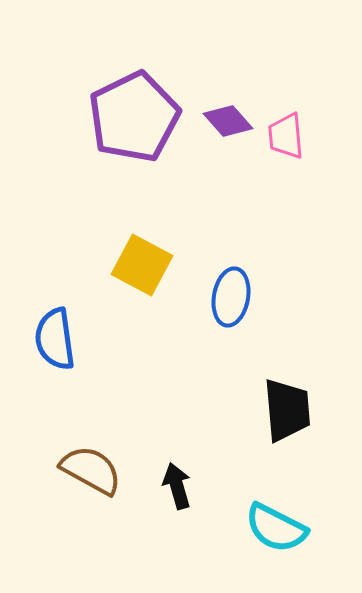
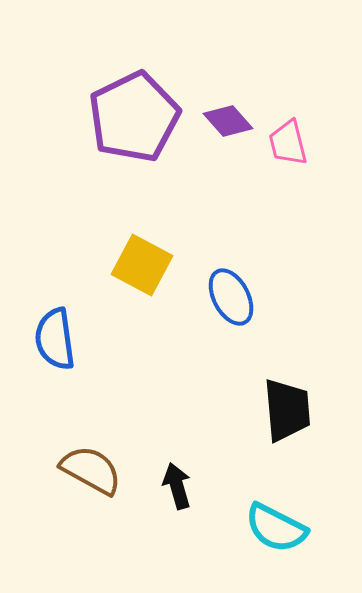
pink trapezoid: moved 2 px right, 7 px down; rotated 9 degrees counterclockwise
blue ellipse: rotated 38 degrees counterclockwise
